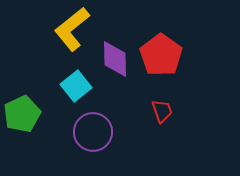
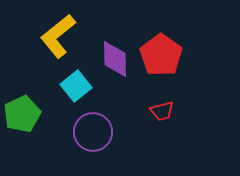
yellow L-shape: moved 14 px left, 7 px down
red trapezoid: rotated 95 degrees clockwise
